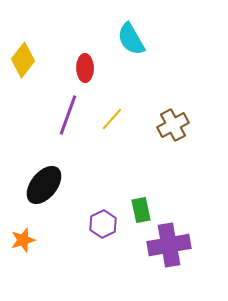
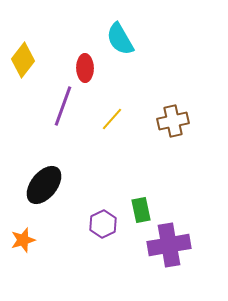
cyan semicircle: moved 11 px left
purple line: moved 5 px left, 9 px up
brown cross: moved 4 px up; rotated 16 degrees clockwise
